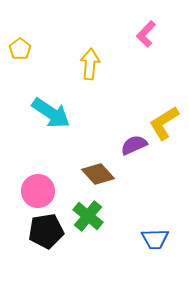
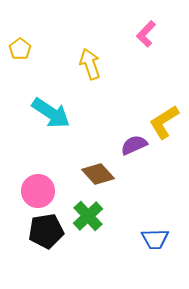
yellow arrow: rotated 24 degrees counterclockwise
yellow L-shape: moved 1 px up
green cross: rotated 8 degrees clockwise
